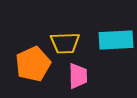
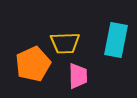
cyan rectangle: rotated 76 degrees counterclockwise
